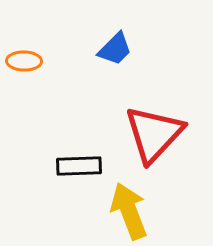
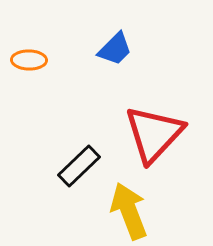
orange ellipse: moved 5 px right, 1 px up
black rectangle: rotated 42 degrees counterclockwise
